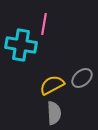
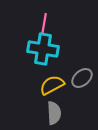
cyan cross: moved 22 px right, 4 px down
